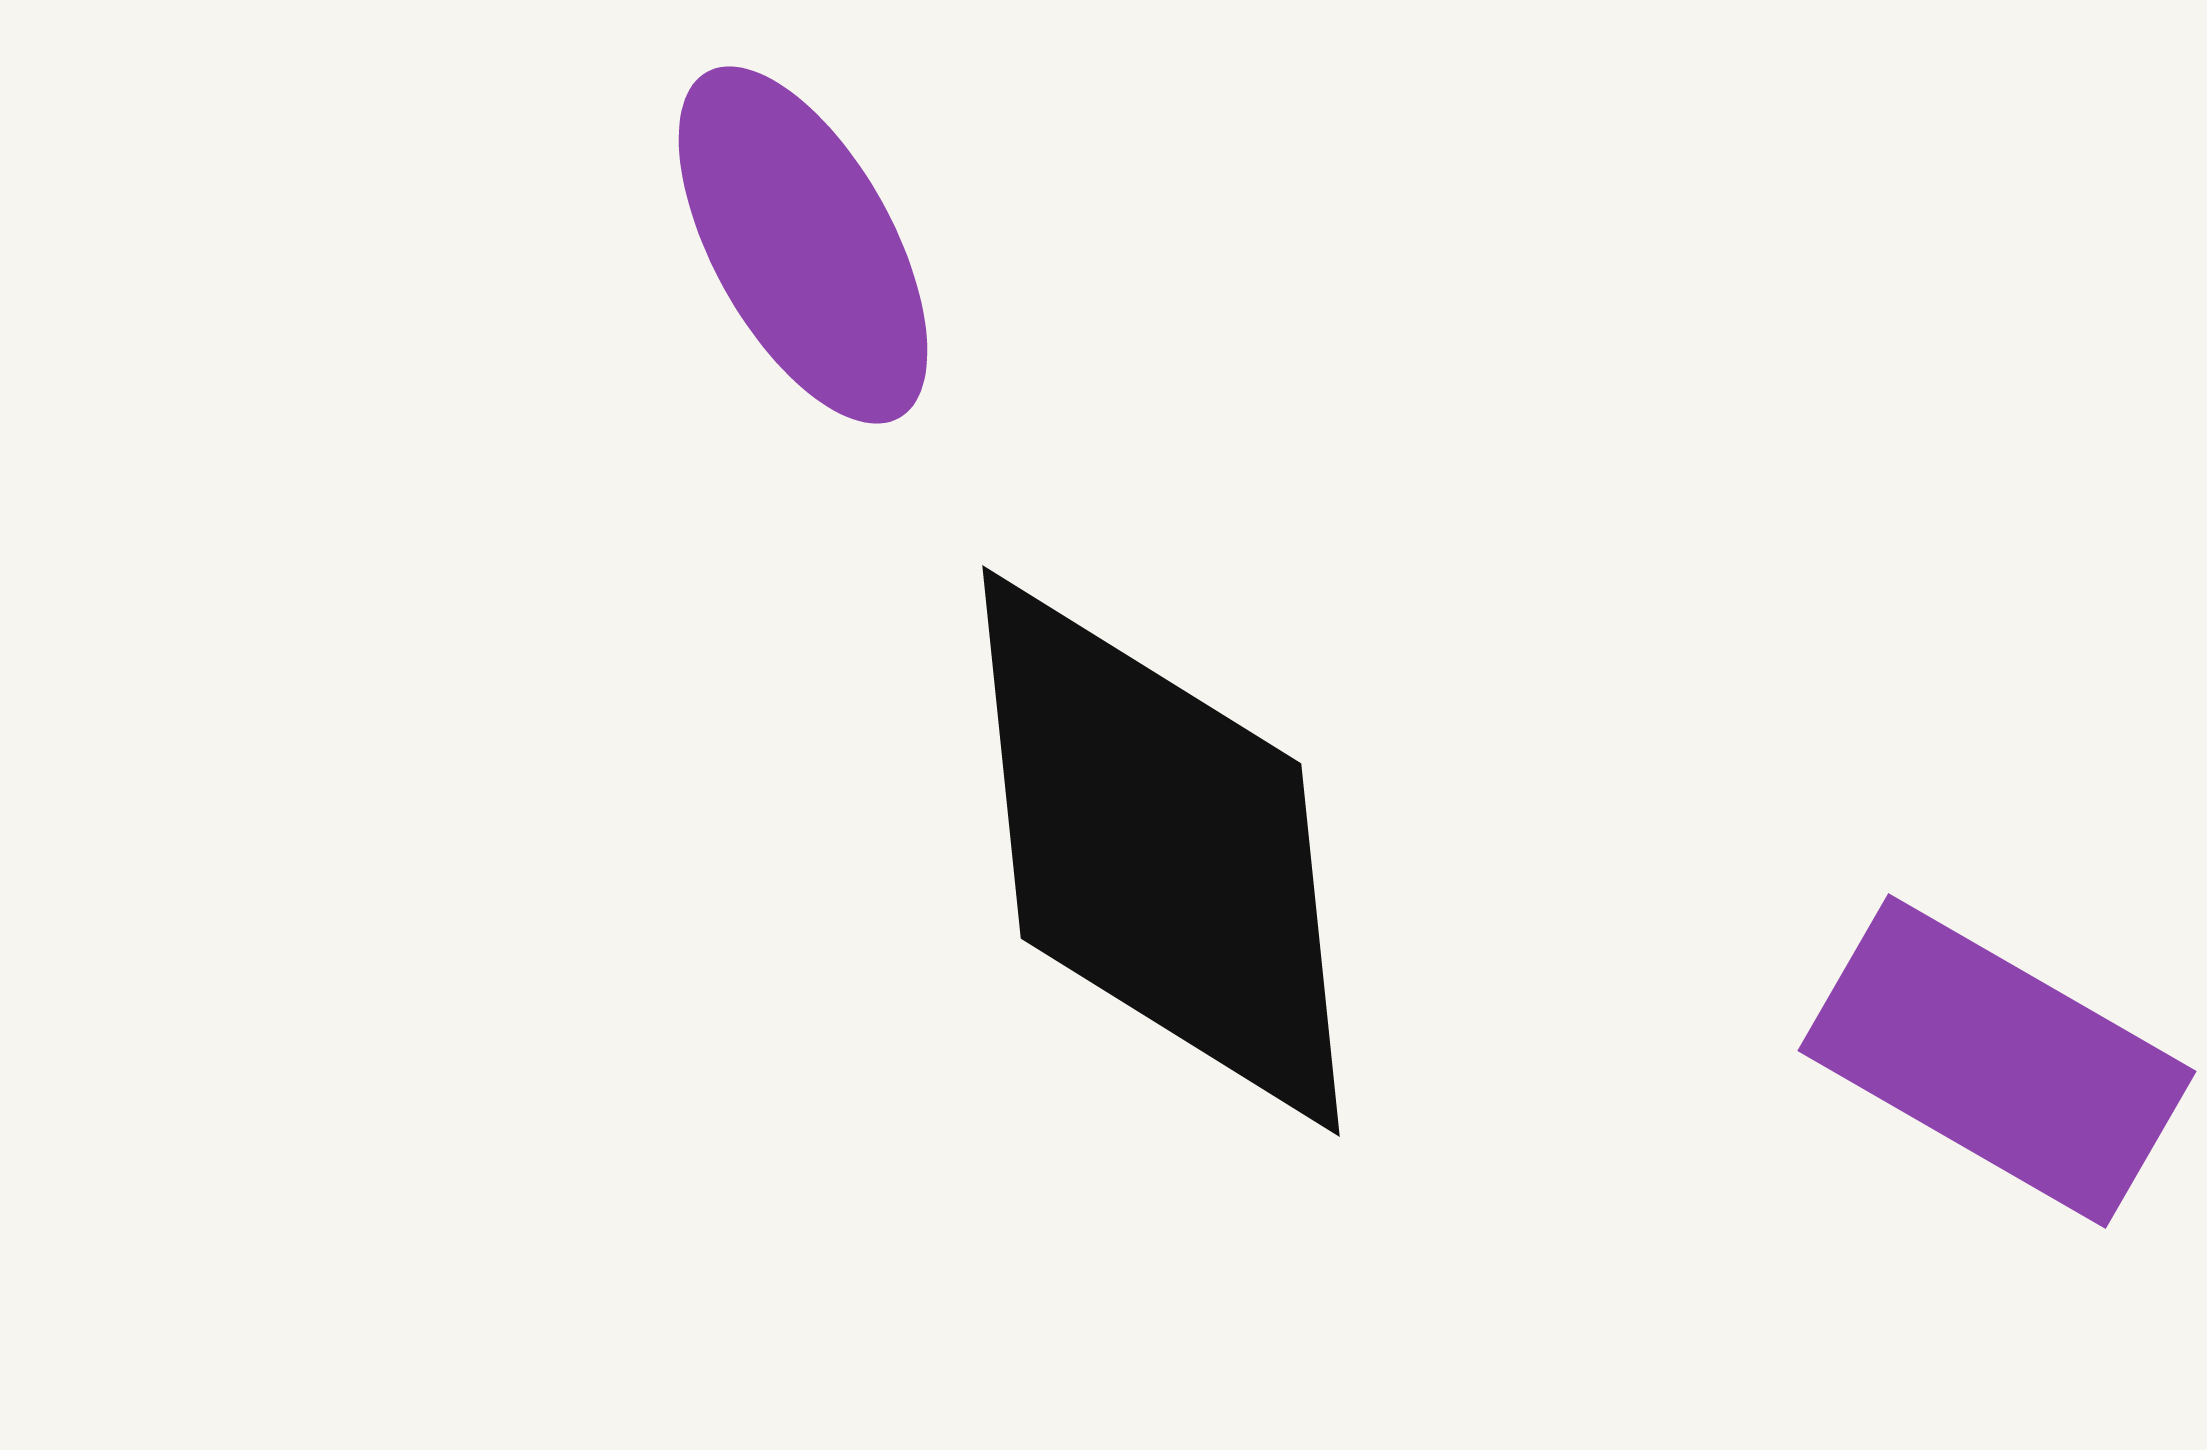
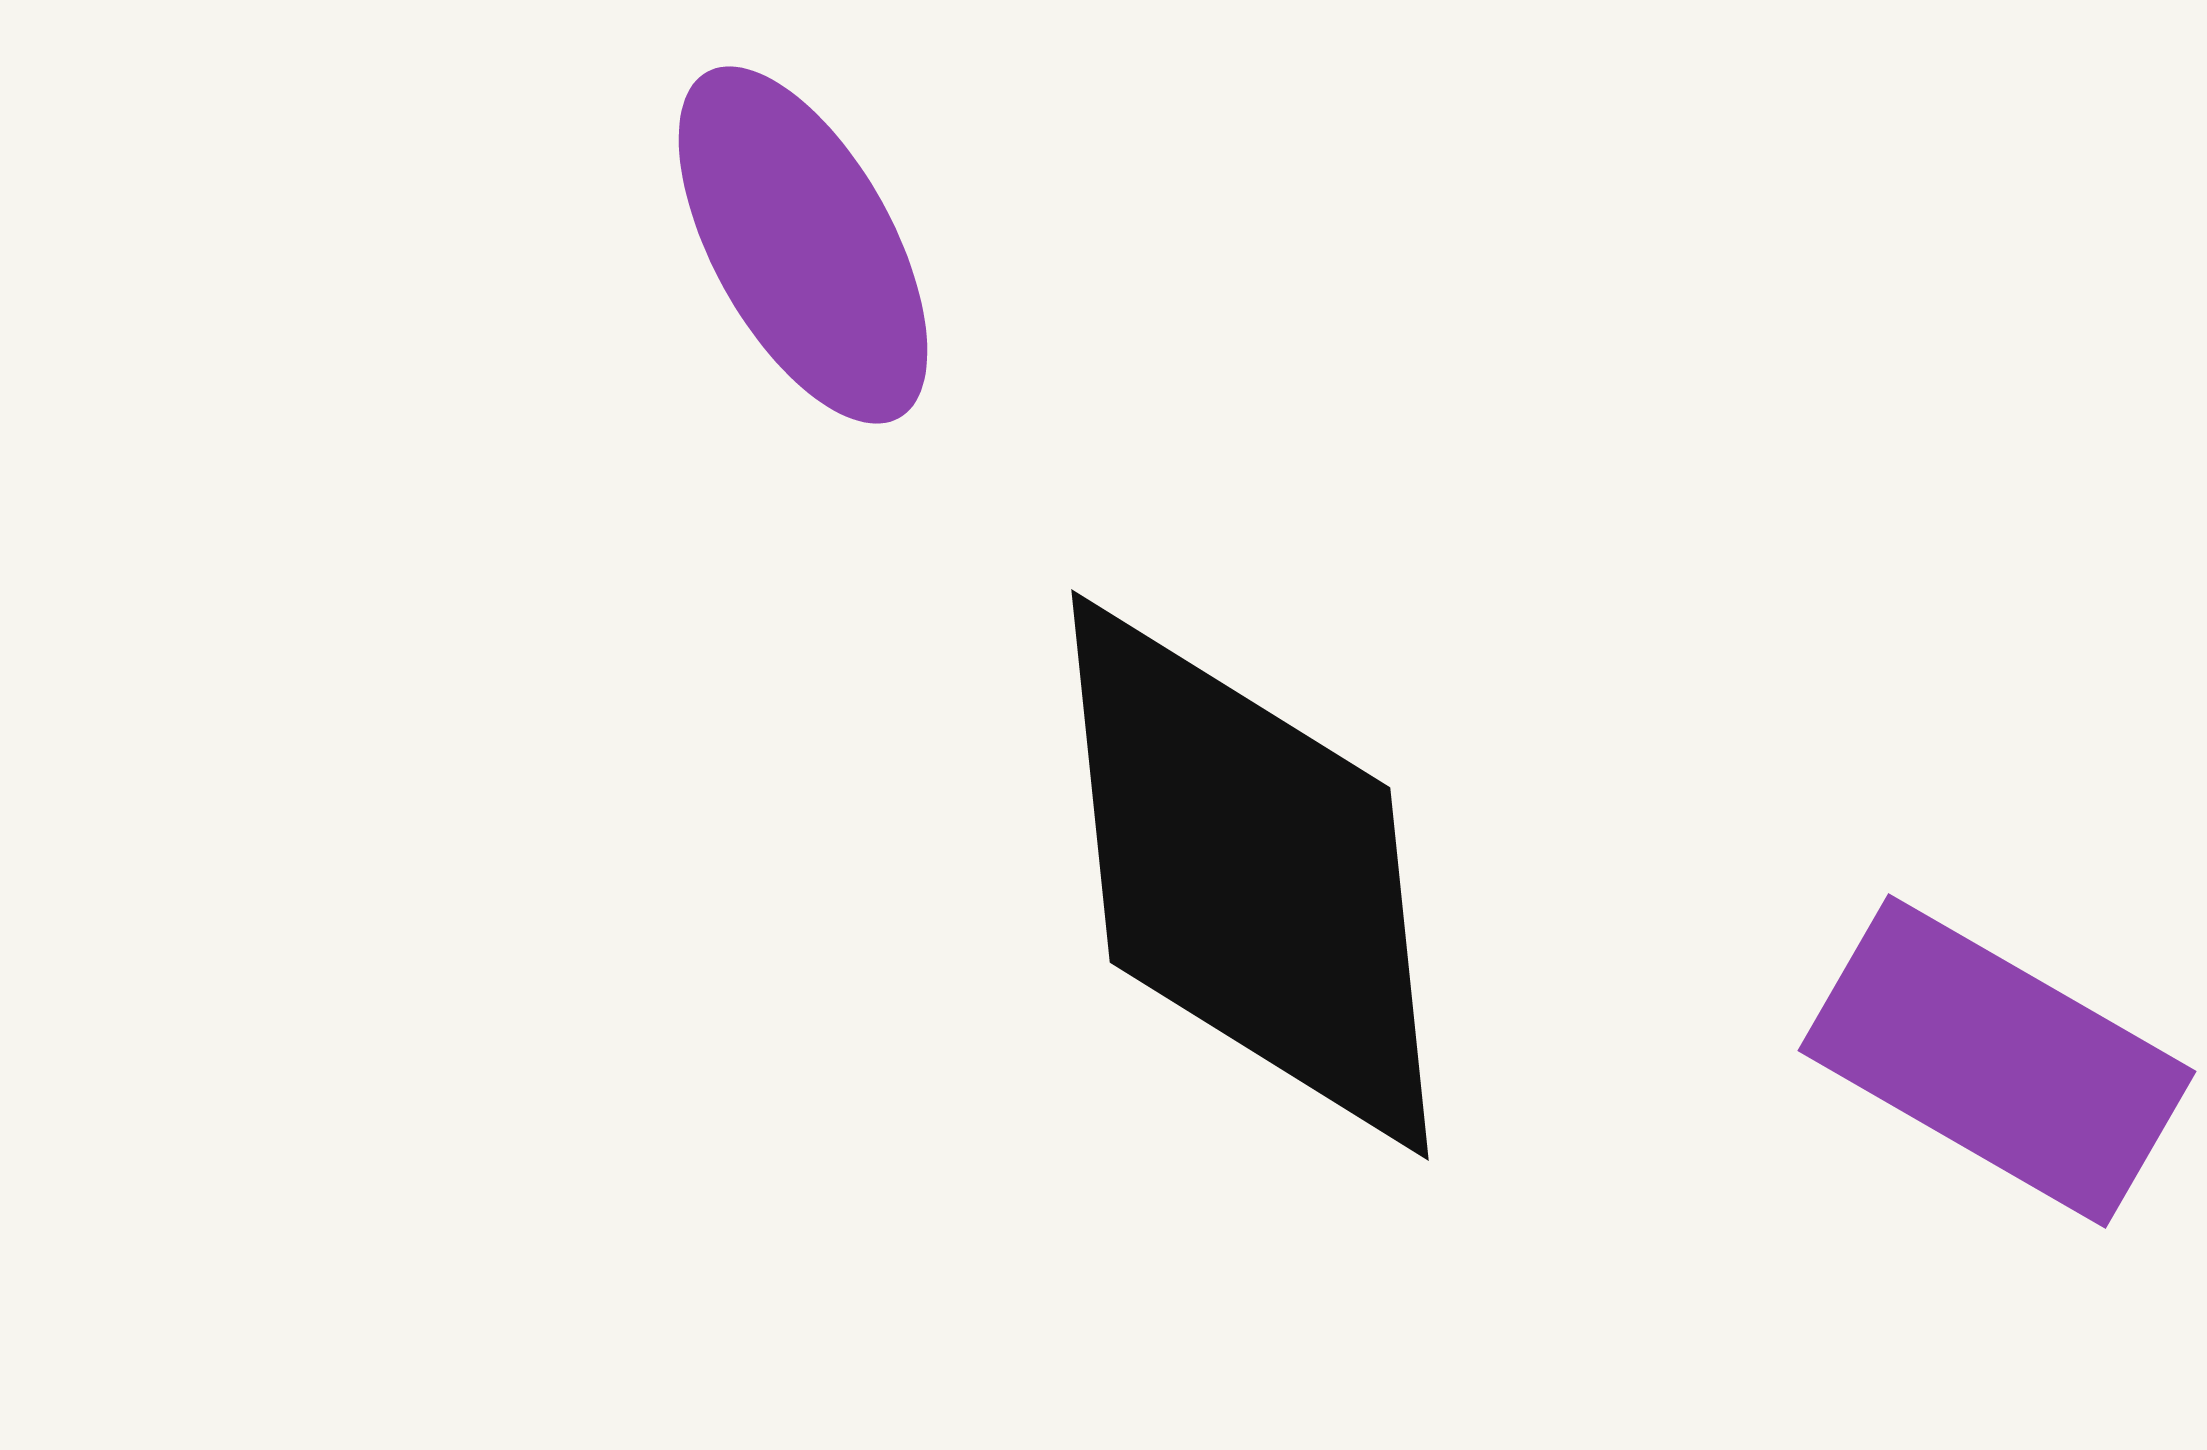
black diamond: moved 89 px right, 24 px down
